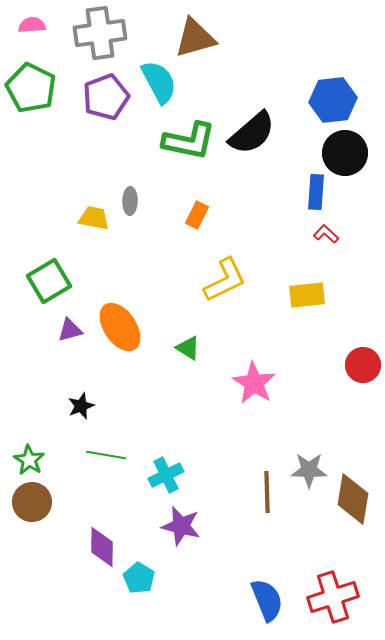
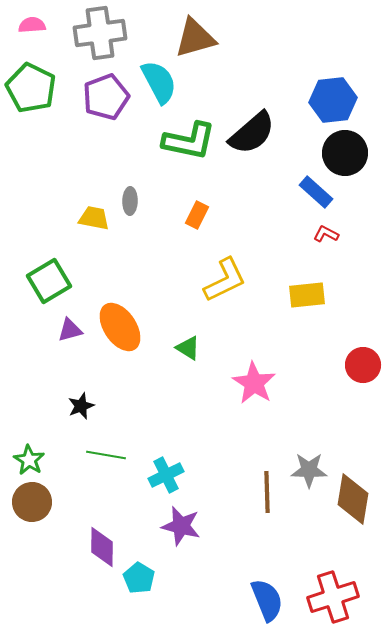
blue rectangle: rotated 52 degrees counterclockwise
red L-shape: rotated 15 degrees counterclockwise
